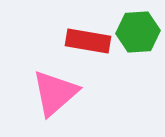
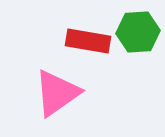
pink triangle: moved 2 px right; rotated 6 degrees clockwise
